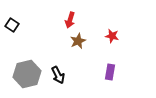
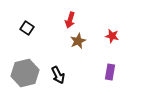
black square: moved 15 px right, 3 px down
gray hexagon: moved 2 px left, 1 px up
